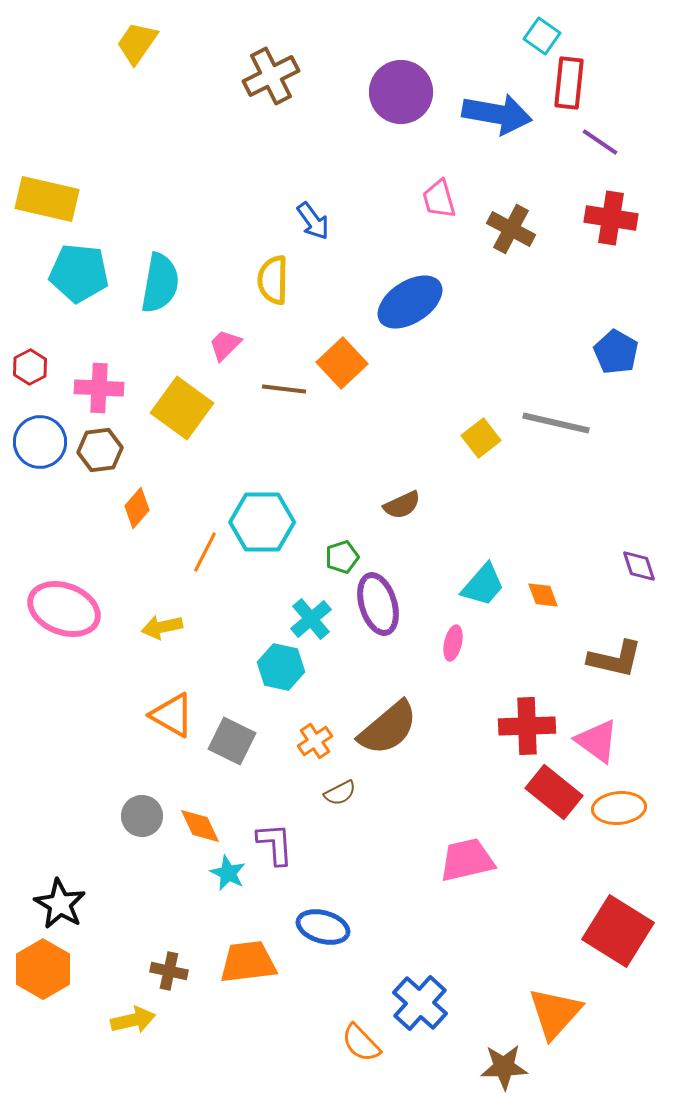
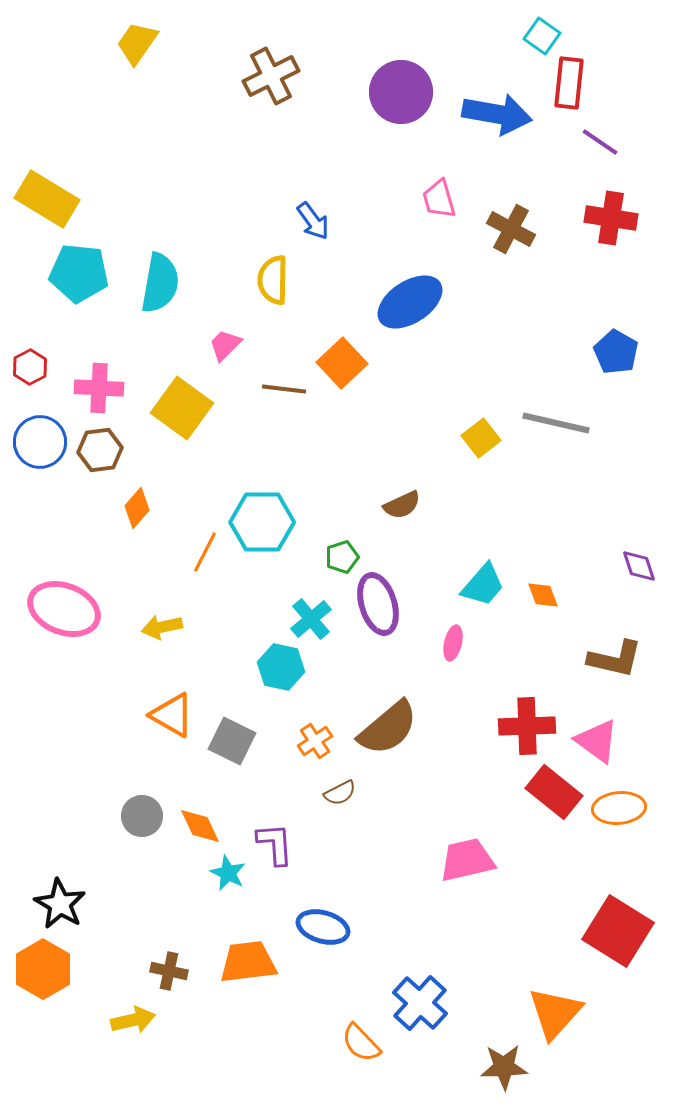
yellow rectangle at (47, 199): rotated 18 degrees clockwise
